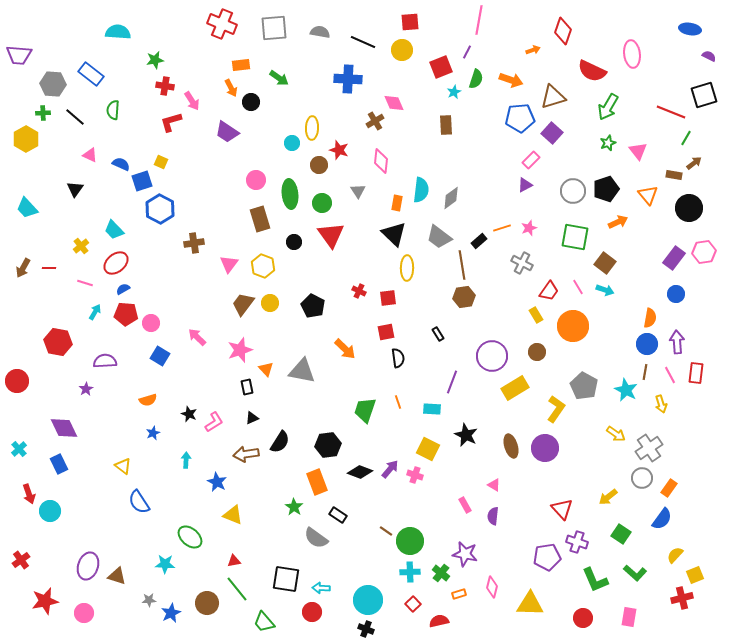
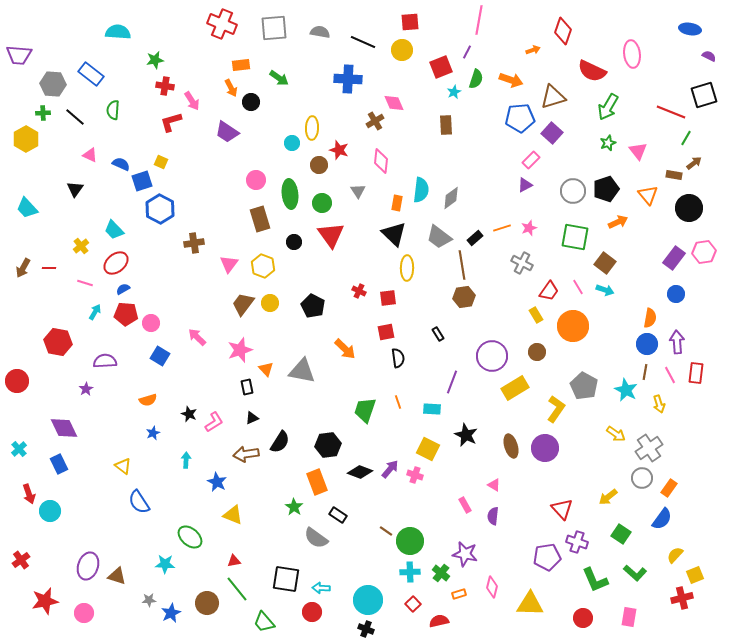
black rectangle at (479, 241): moved 4 px left, 3 px up
yellow arrow at (661, 404): moved 2 px left
